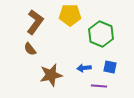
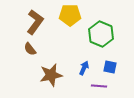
blue arrow: rotated 120 degrees clockwise
